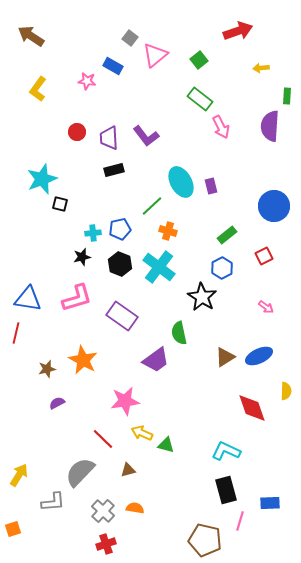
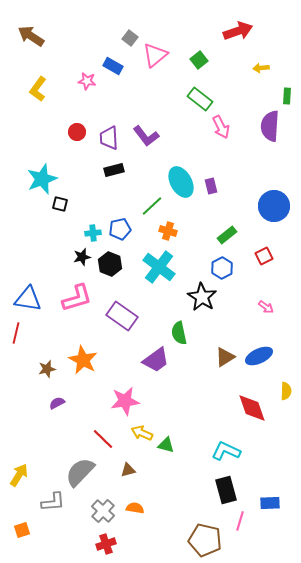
black hexagon at (120, 264): moved 10 px left
orange square at (13, 529): moved 9 px right, 1 px down
